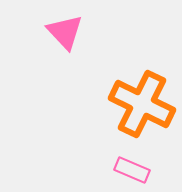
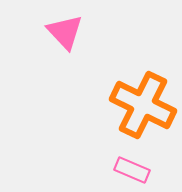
orange cross: moved 1 px right, 1 px down
